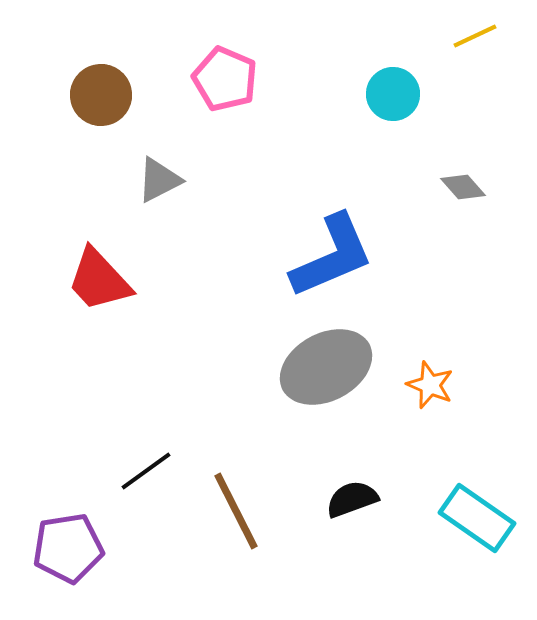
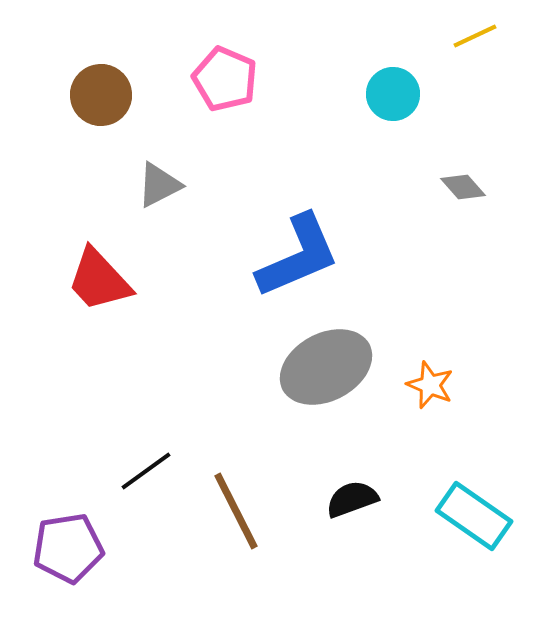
gray triangle: moved 5 px down
blue L-shape: moved 34 px left
cyan rectangle: moved 3 px left, 2 px up
